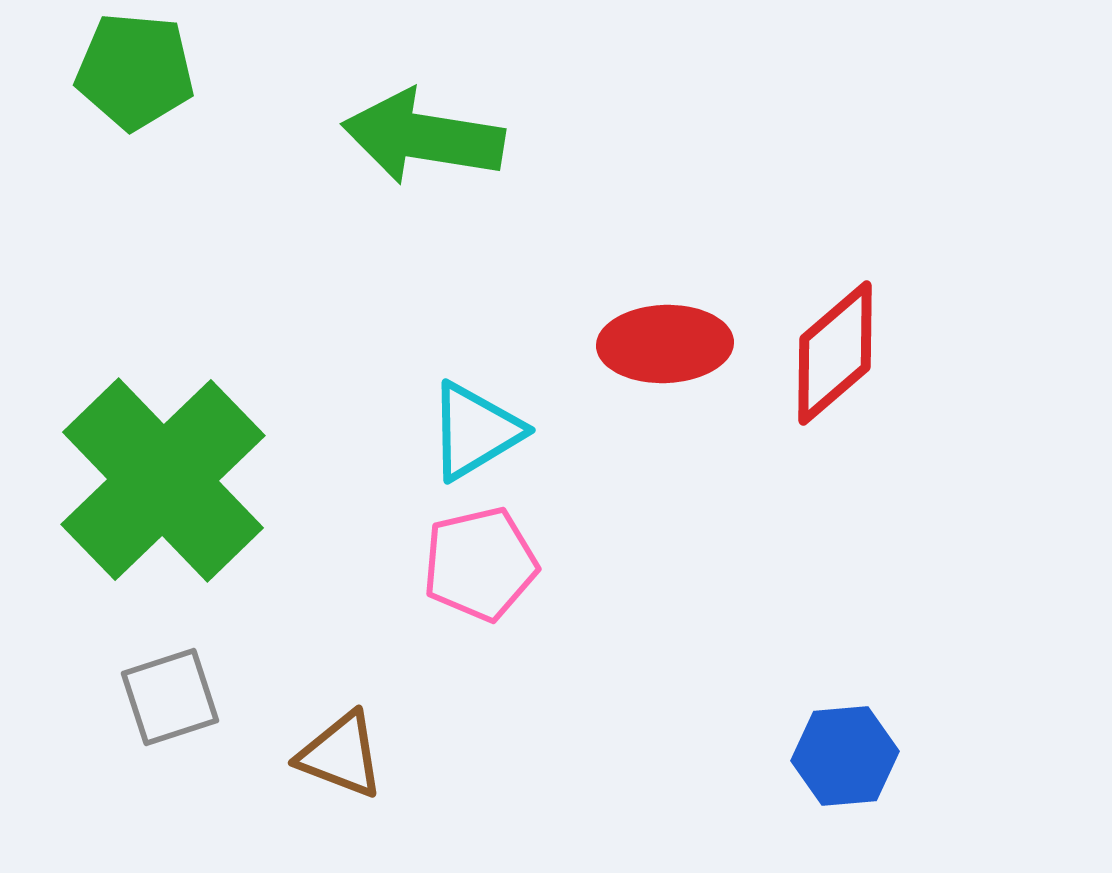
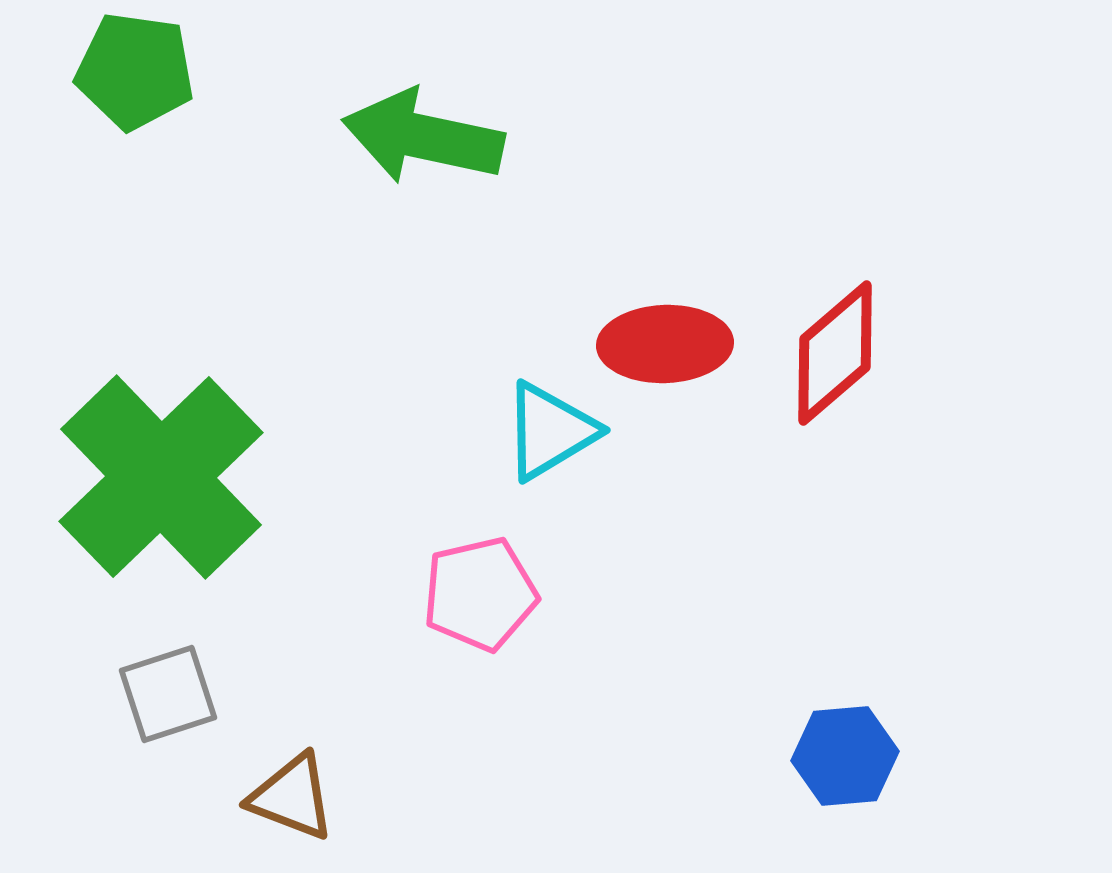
green pentagon: rotated 3 degrees clockwise
green arrow: rotated 3 degrees clockwise
cyan triangle: moved 75 px right
green cross: moved 2 px left, 3 px up
pink pentagon: moved 30 px down
gray square: moved 2 px left, 3 px up
brown triangle: moved 49 px left, 42 px down
